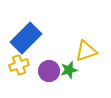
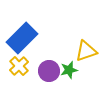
blue rectangle: moved 4 px left
yellow cross: moved 1 px down; rotated 24 degrees counterclockwise
